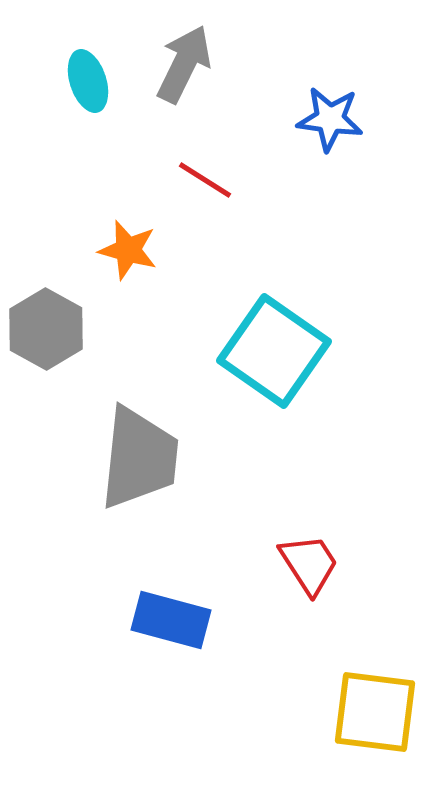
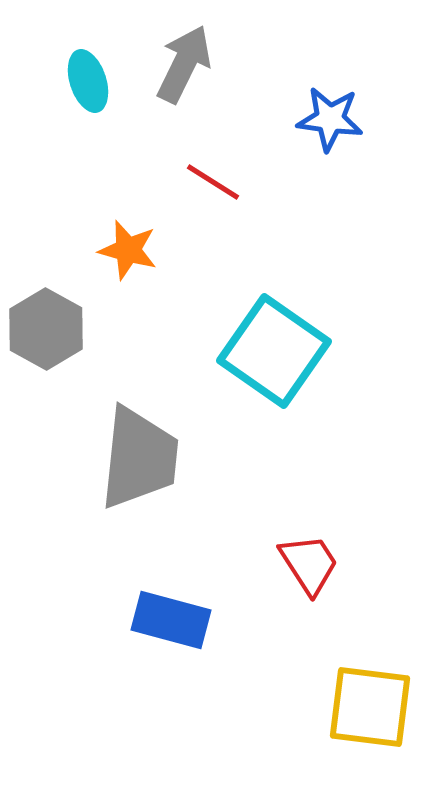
red line: moved 8 px right, 2 px down
yellow square: moved 5 px left, 5 px up
